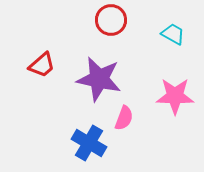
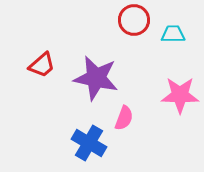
red circle: moved 23 px right
cyan trapezoid: rotated 30 degrees counterclockwise
purple star: moved 3 px left, 1 px up
pink star: moved 5 px right, 1 px up
